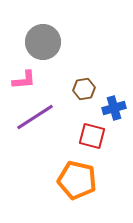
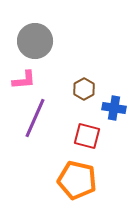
gray circle: moved 8 px left, 1 px up
brown hexagon: rotated 20 degrees counterclockwise
blue cross: rotated 25 degrees clockwise
purple line: moved 1 px down; rotated 33 degrees counterclockwise
red square: moved 5 px left
